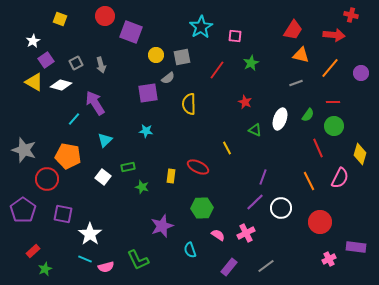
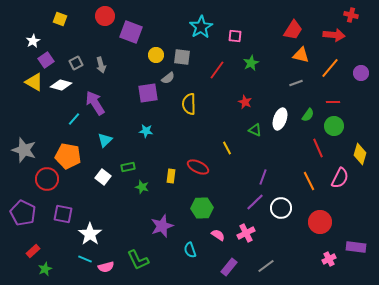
gray square at (182, 57): rotated 18 degrees clockwise
purple pentagon at (23, 210): moved 3 px down; rotated 10 degrees counterclockwise
